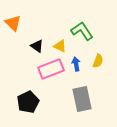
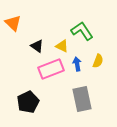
yellow triangle: moved 2 px right
blue arrow: moved 1 px right
